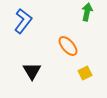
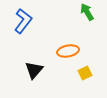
green arrow: rotated 42 degrees counterclockwise
orange ellipse: moved 5 px down; rotated 60 degrees counterclockwise
black triangle: moved 2 px right, 1 px up; rotated 12 degrees clockwise
